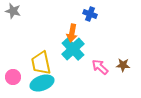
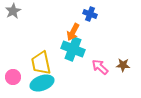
gray star: rotated 28 degrees clockwise
orange arrow: moved 1 px right, 1 px up; rotated 18 degrees clockwise
cyan cross: rotated 25 degrees counterclockwise
